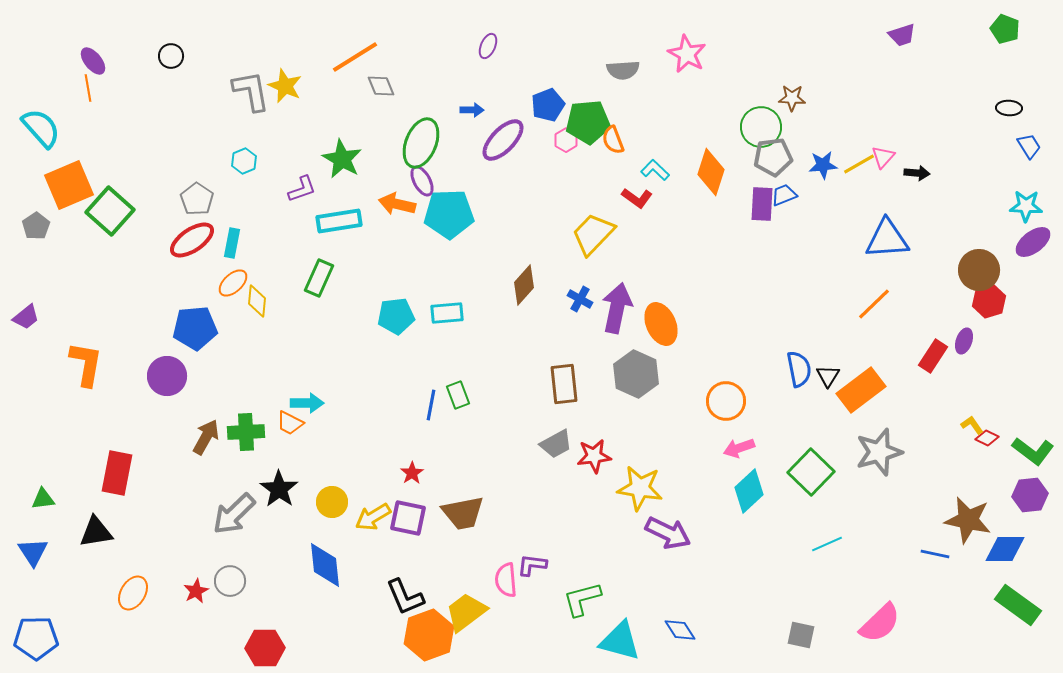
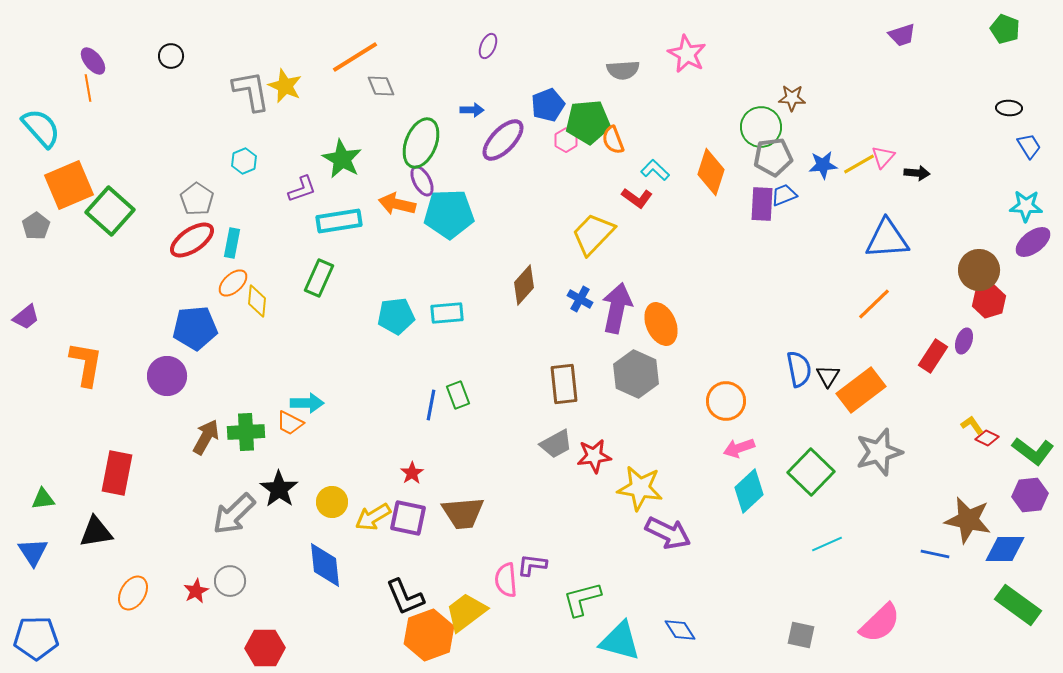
brown trapezoid at (463, 513): rotated 6 degrees clockwise
